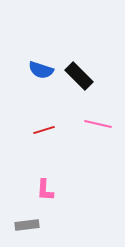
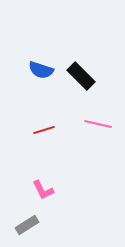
black rectangle: moved 2 px right
pink L-shape: moved 2 px left; rotated 30 degrees counterclockwise
gray rectangle: rotated 25 degrees counterclockwise
